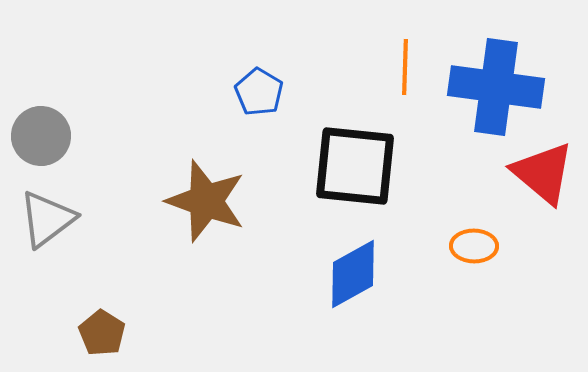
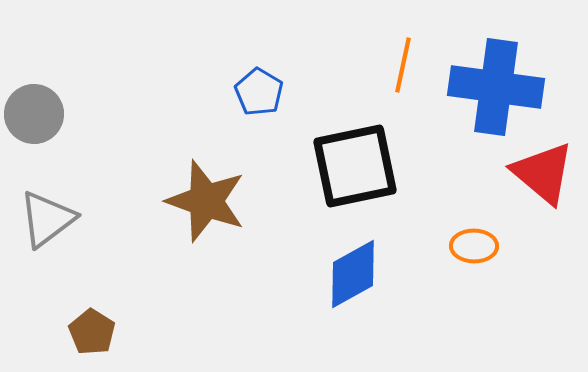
orange line: moved 2 px left, 2 px up; rotated 10 degrees clockwise
gray circle: moved 7 px left, 22 px up
black square: rotated 18 degrees counterclockwise
brown pentagon: moved 10 px left, 1 px up
